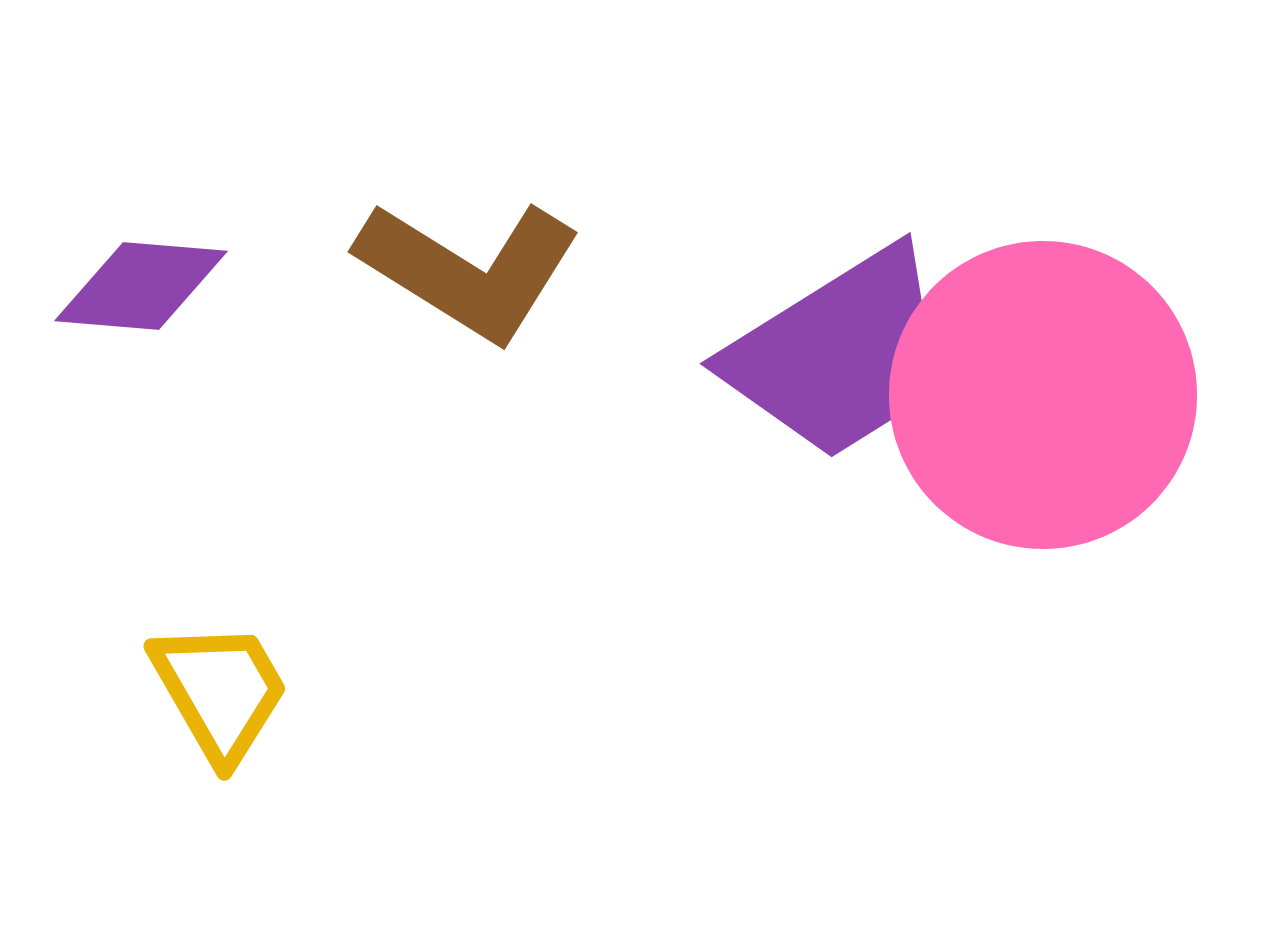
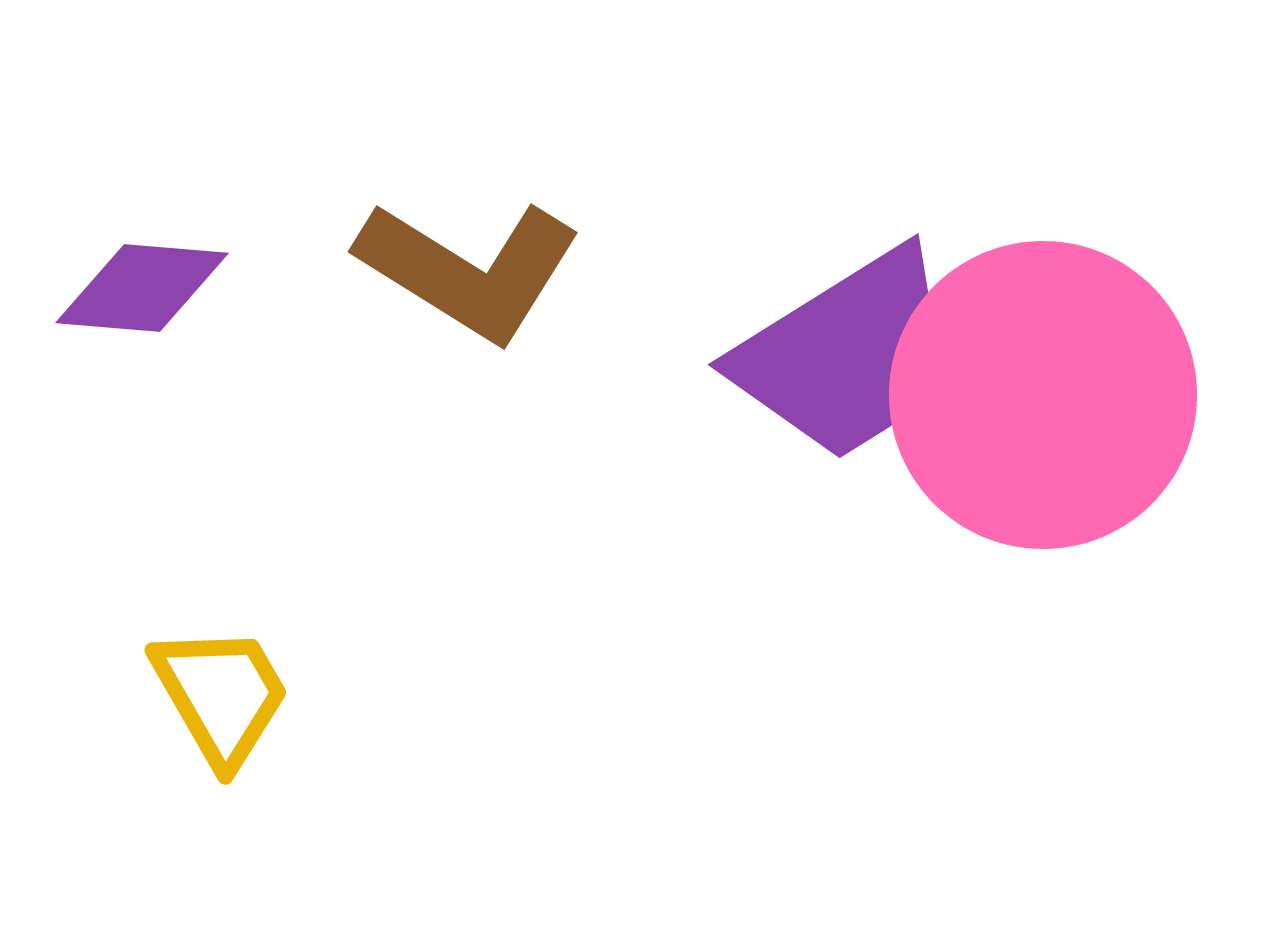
purple diamond: moved 1 px right, 2 px down
purple trapezoid: moved 8 px right, 1 px down
yellow trapezoid: moved 1 px right, 4 px down
